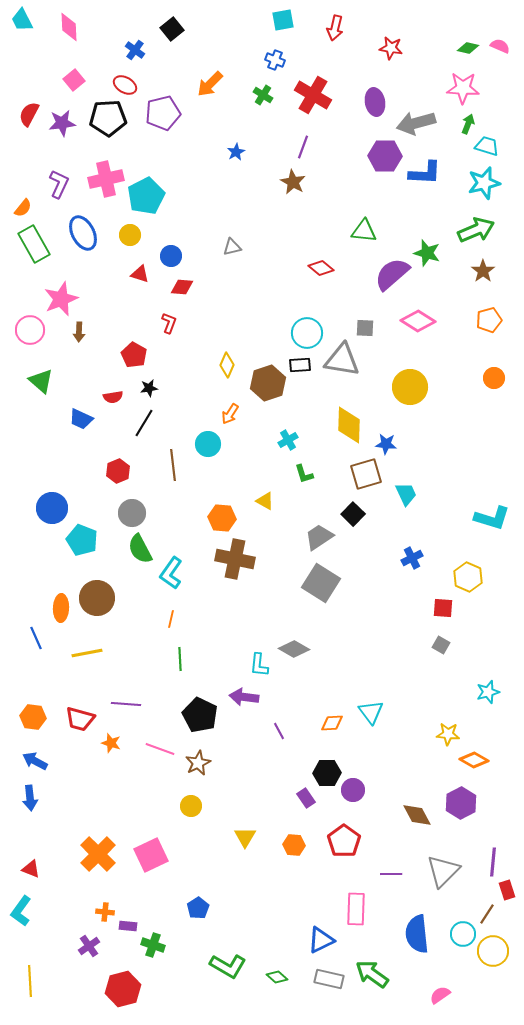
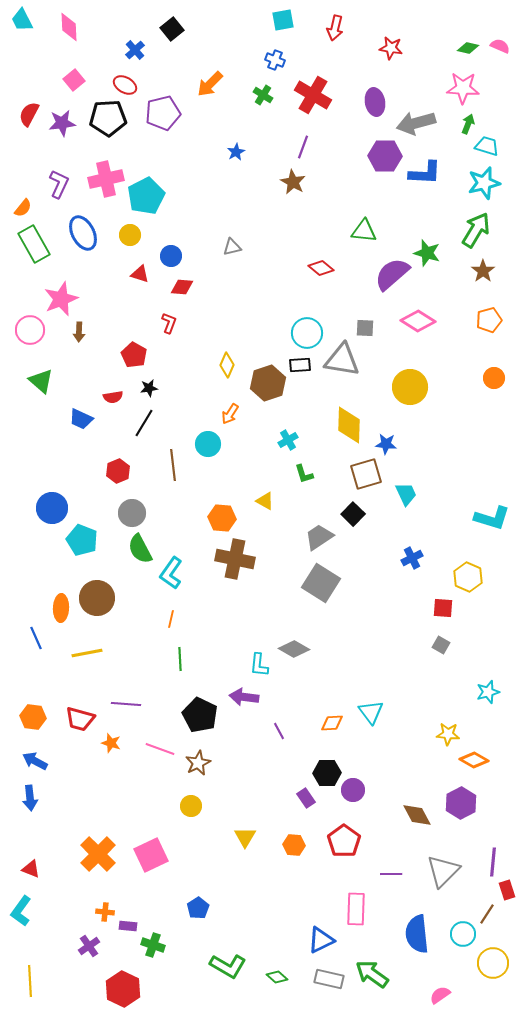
blue cross at (135, 50): rotated 12 degrees clockwise
green arrow at (476, 230): rotated 36 degrees counterclockwise
yellow circle at (493, 951): moved 12 px down
red hexagon at (123, 989): rotated 20 degrees counterclockwise
